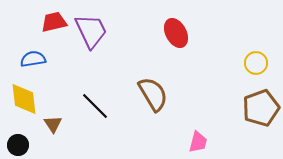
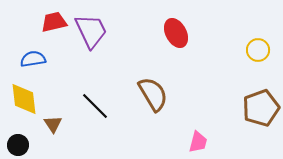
yellow circle: moved 2 px right, 13 px up
